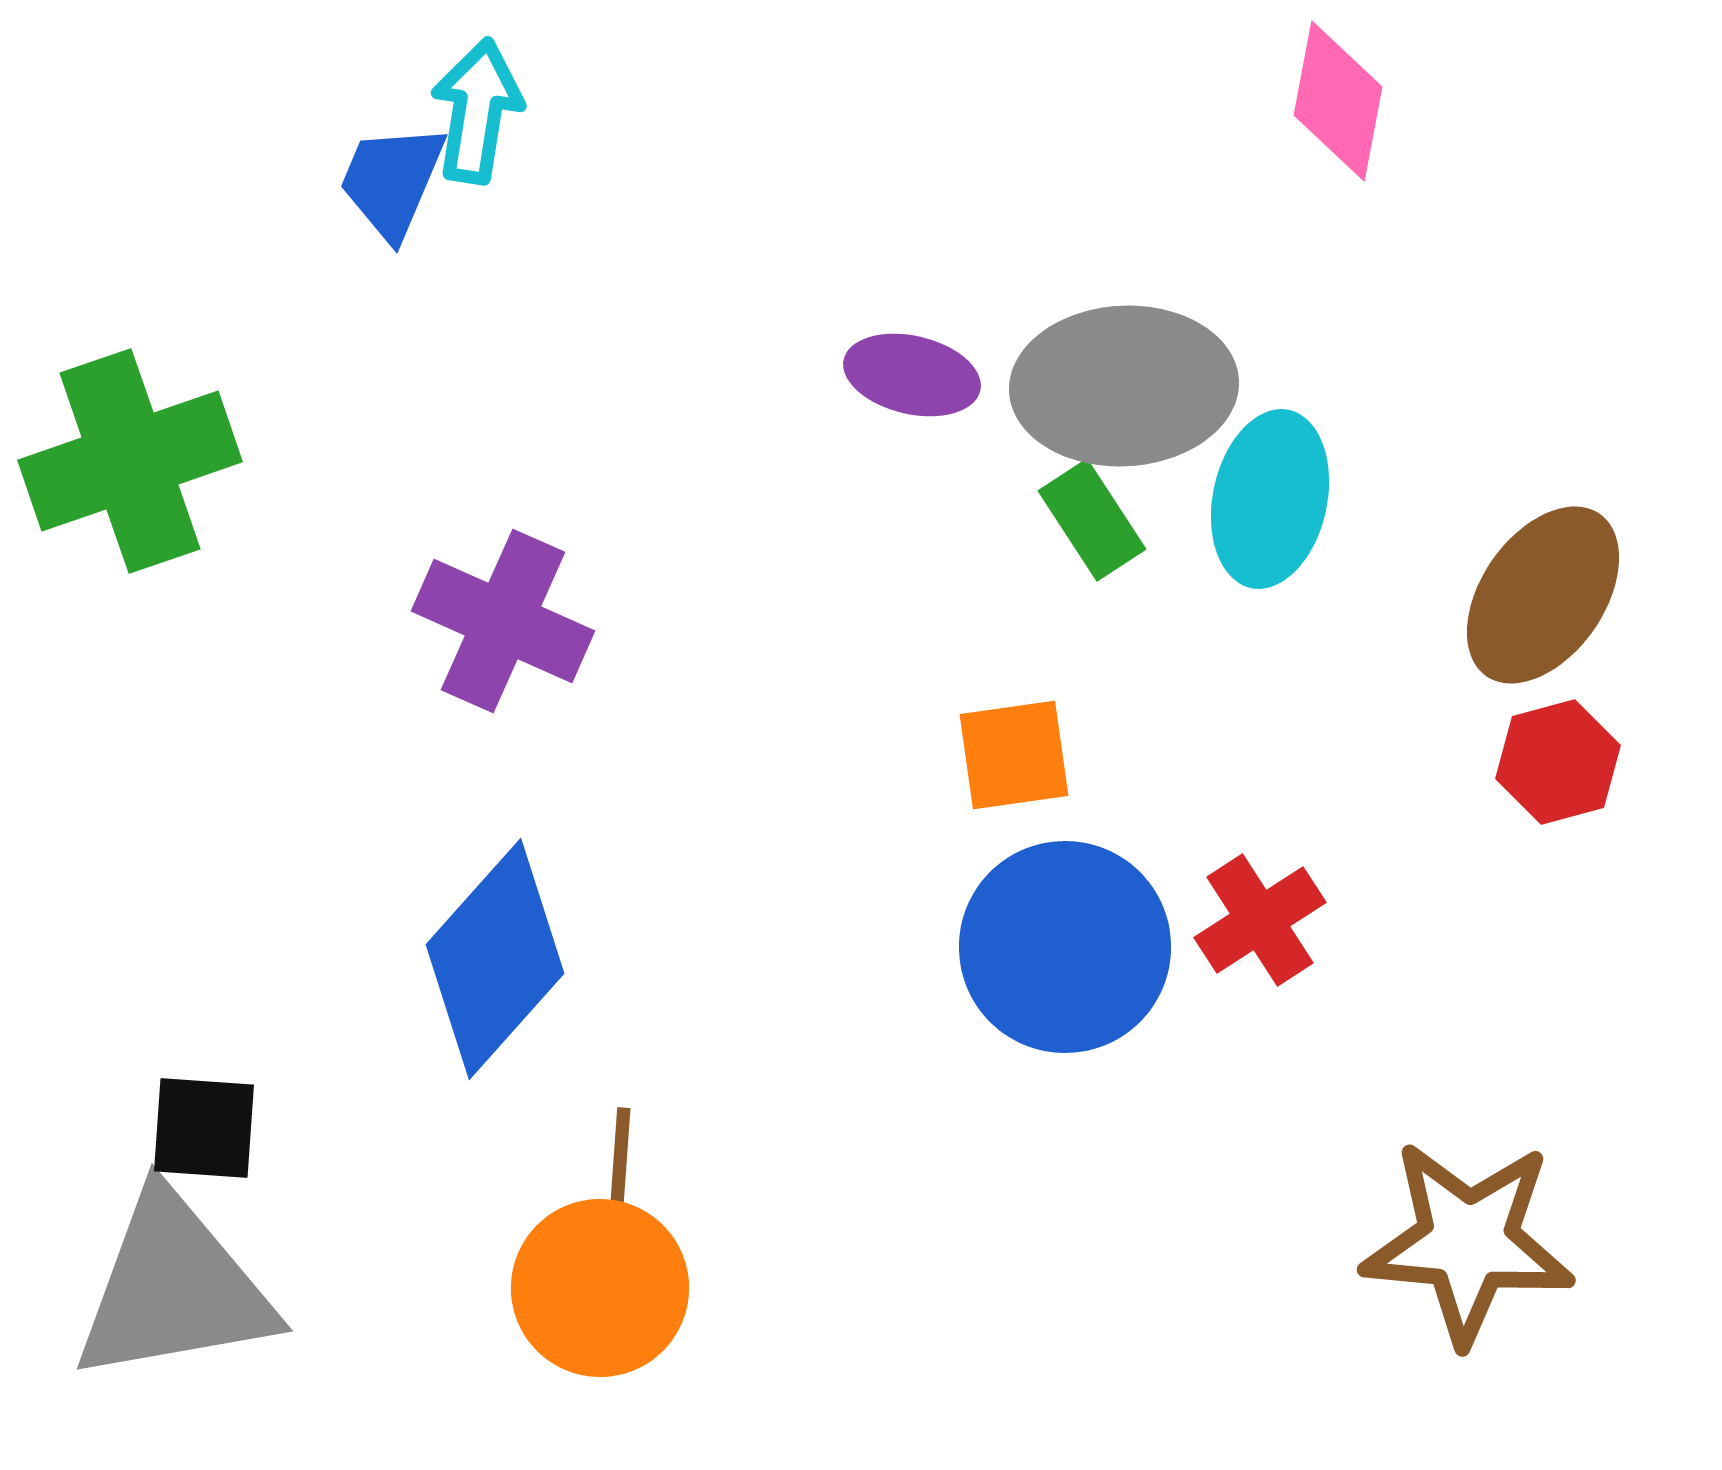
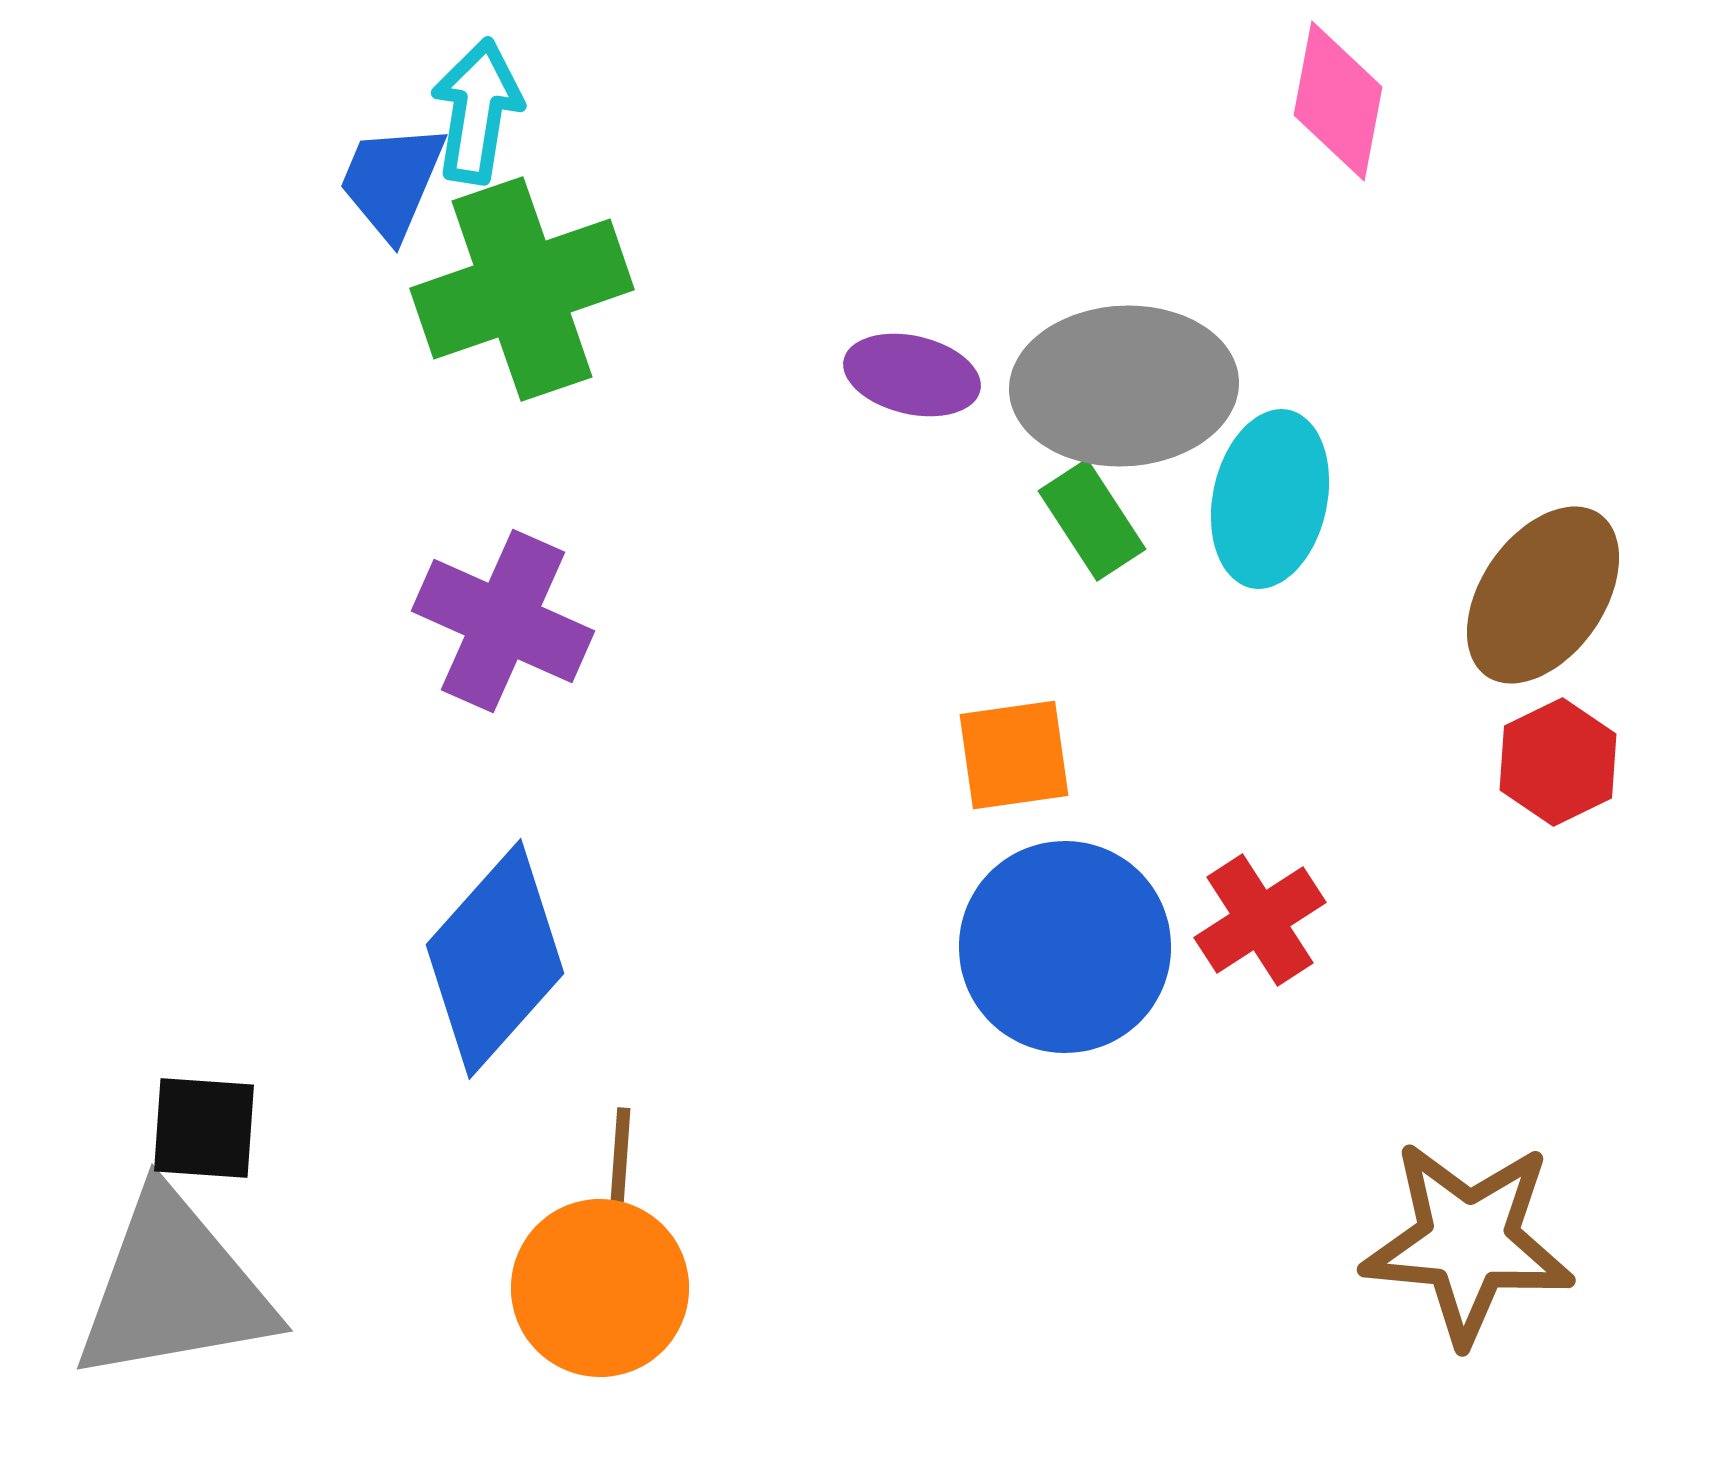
green cross: moved 392 px right, 172 px up
red hexagon: rotated 11 degrees counterclockwise
